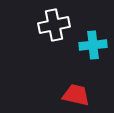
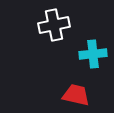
cyan cross: moved 9 px down
